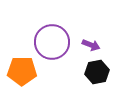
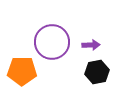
purple arrow: rotated 24 degrees counterclockwise
